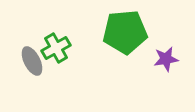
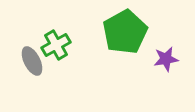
green pentagon: rotated 24 degrees counterclockwise
green cross: moved 3 px up
